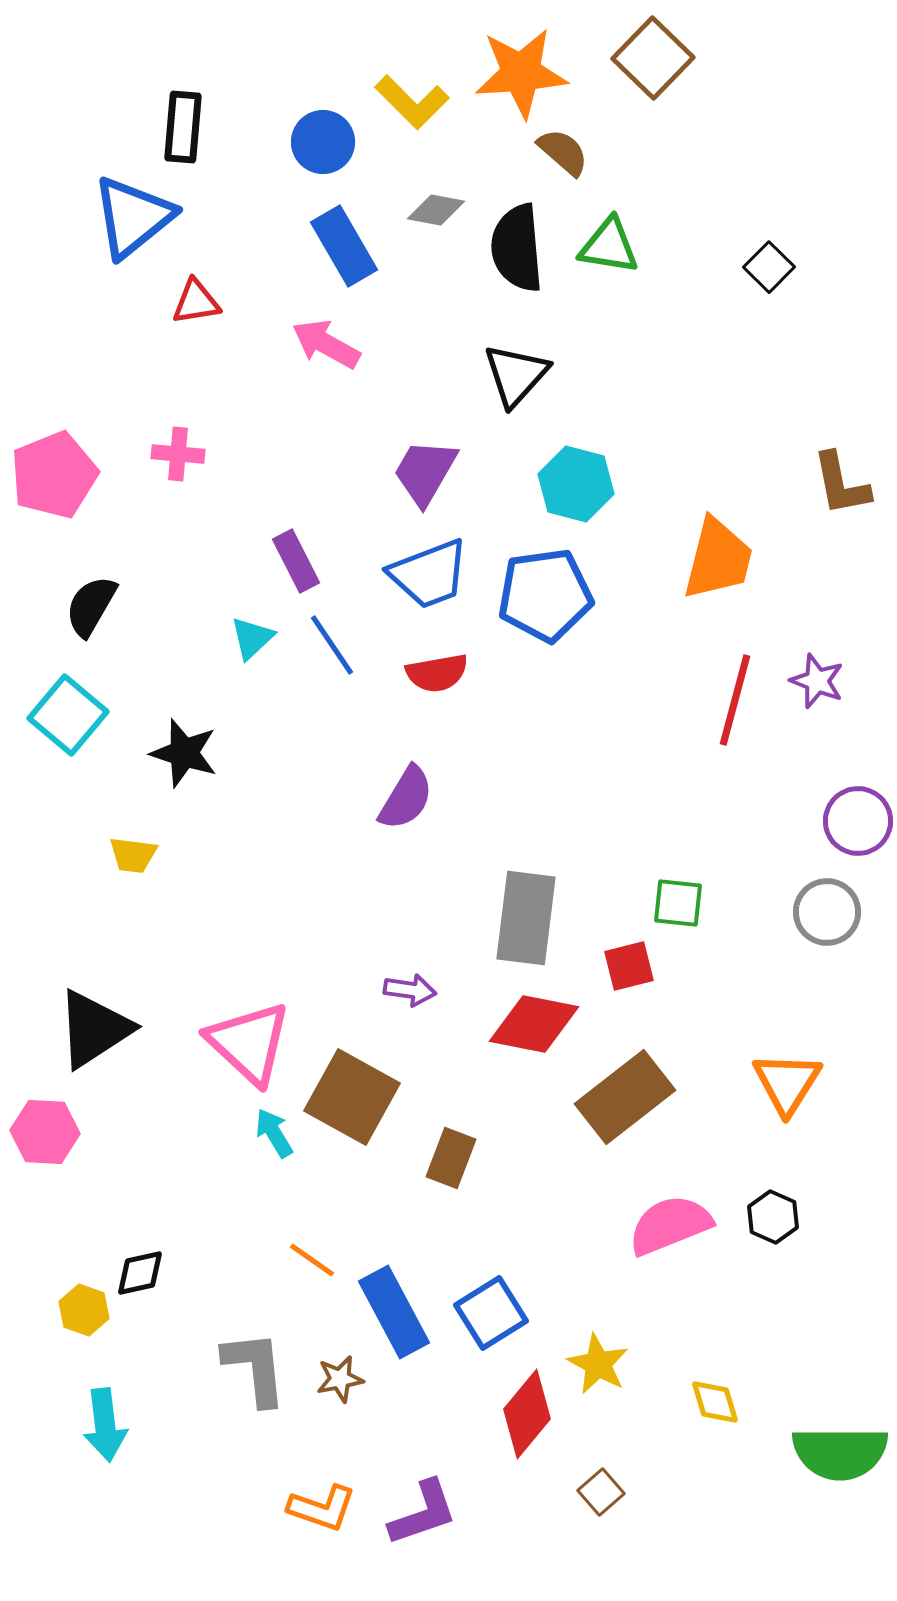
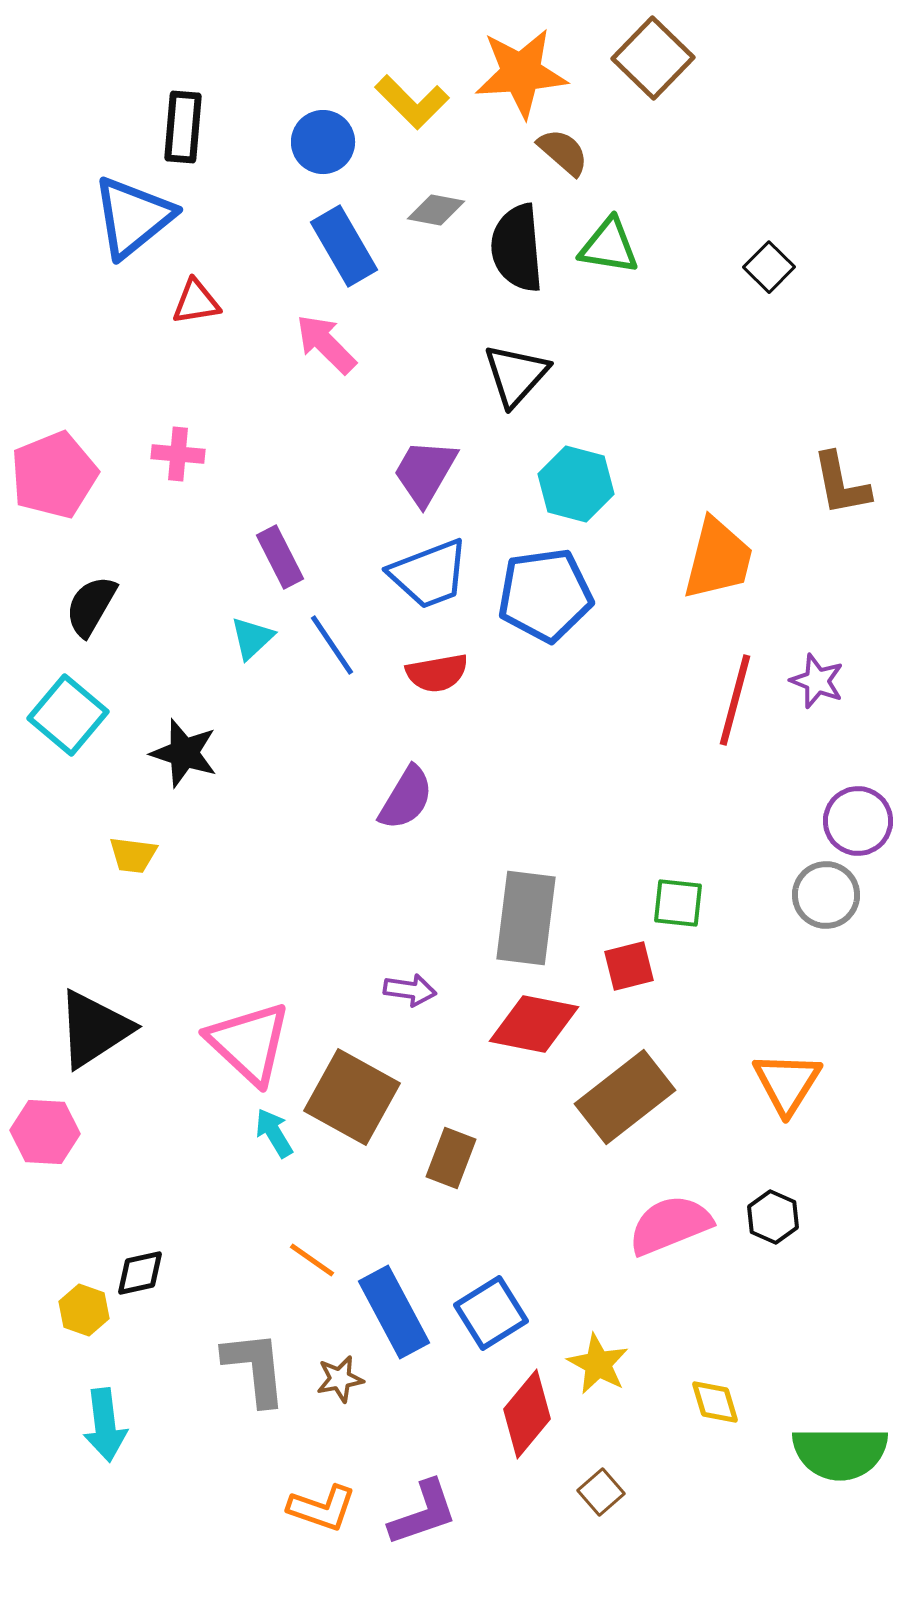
pink arrow at (326, 344): rotated 16 degrees clockwise
purple rectangle at (296, 561): moved 16 px left, 4 px up
gray circle at (827, 912): moved 1 px left, 17 px up
